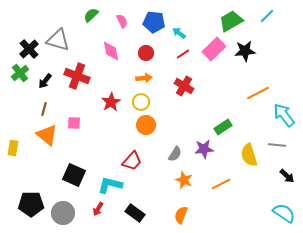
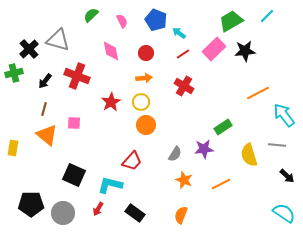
blue pentagon at (154, 22): moved 2 px right, 2 px up; rotated 15 degrees clockwise
green cross at (20, 73): moved 6 px left; rotated 24 degrees clockwise
